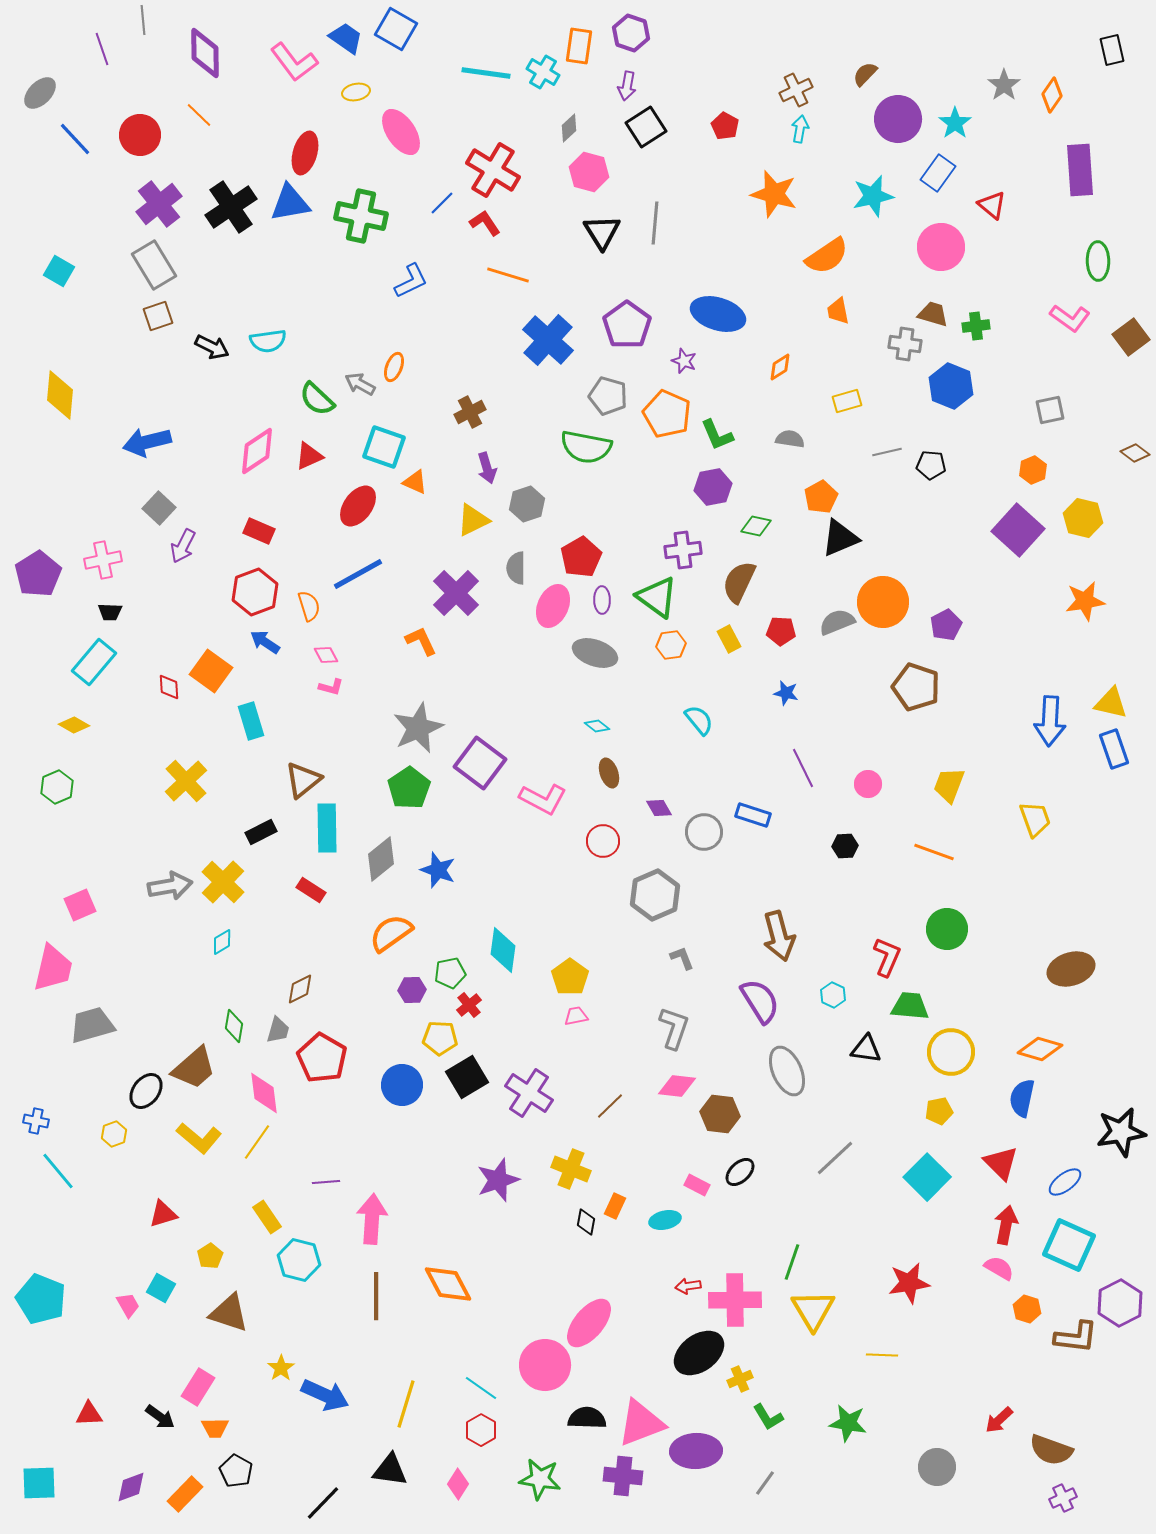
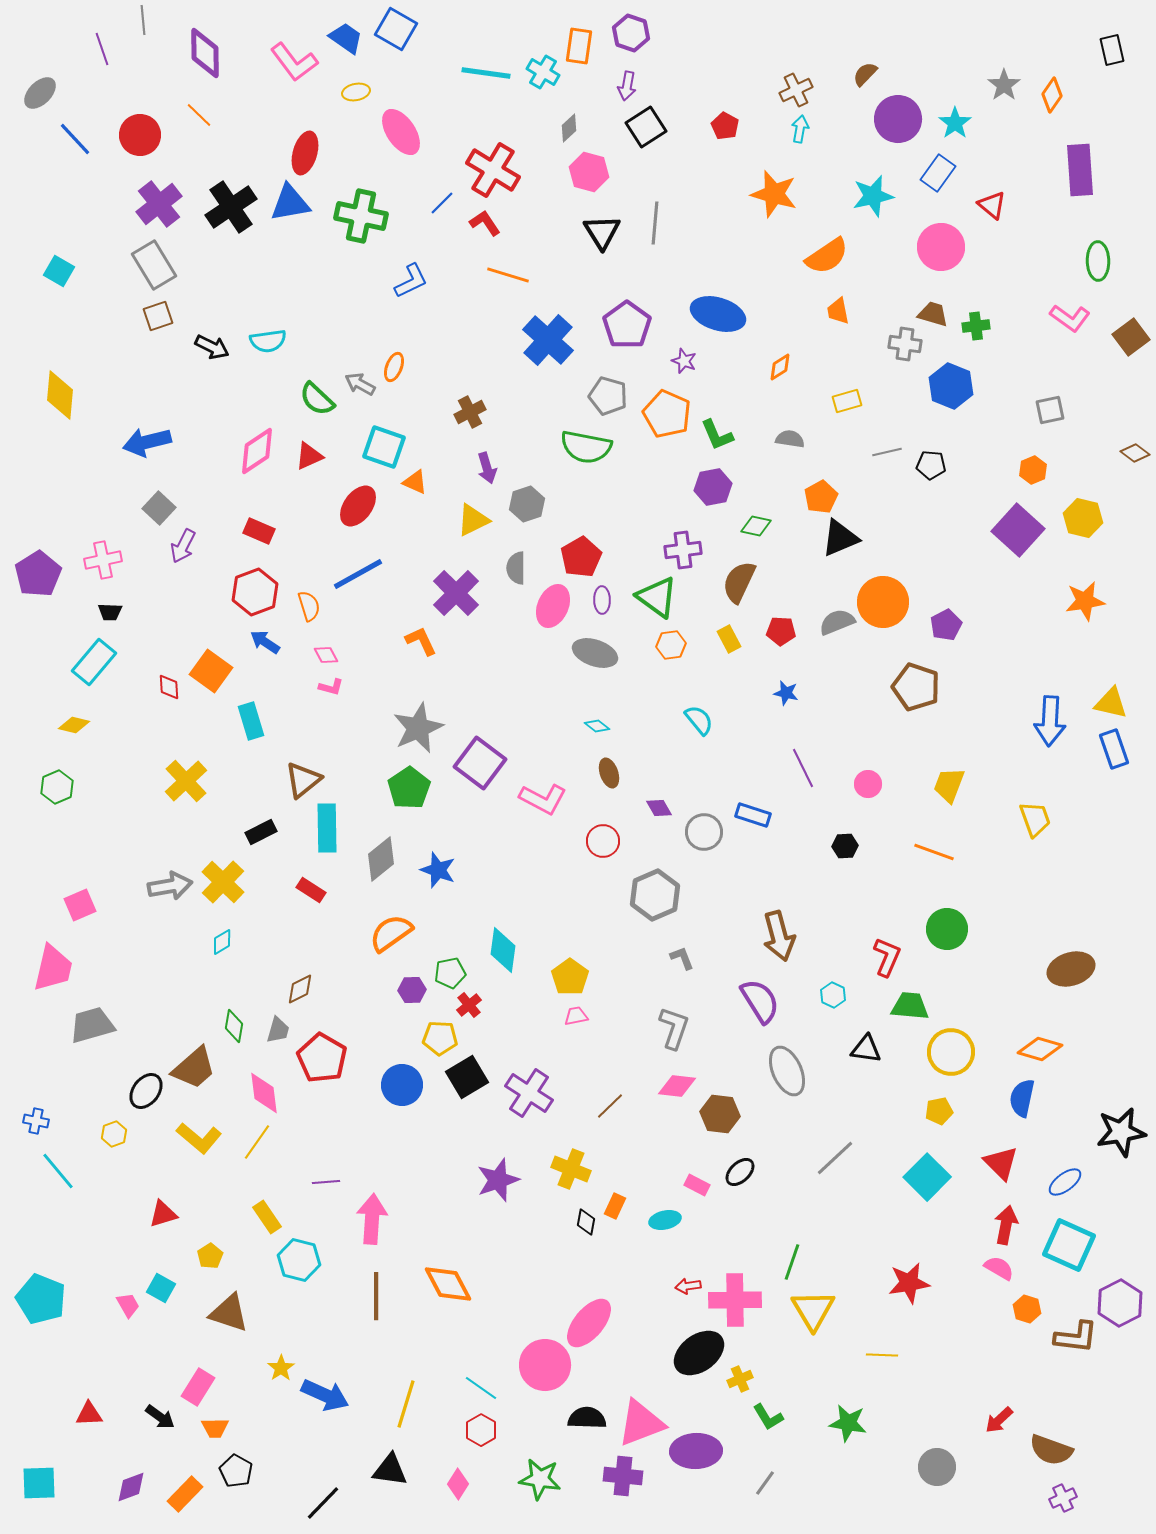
yellow diamond at (74, 725): rotated 16 degrees counterclockwise
